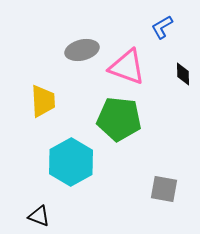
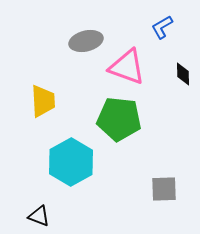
gray ellipse: moved 4 px right, 9 px up
gray square: rotated 12 degrees counterclockwise
